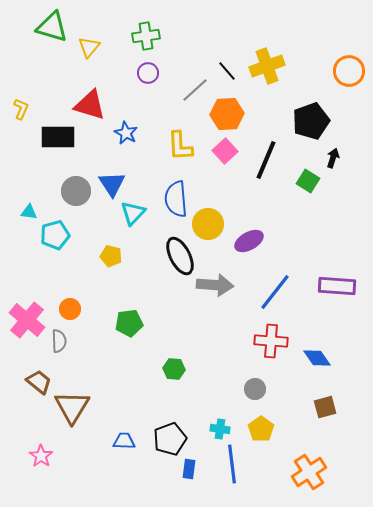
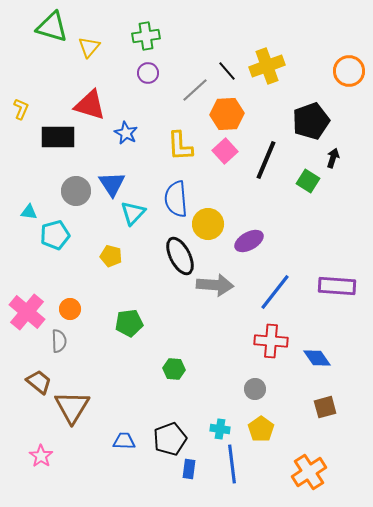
pink cross at (27, 320): moved 8 px up
